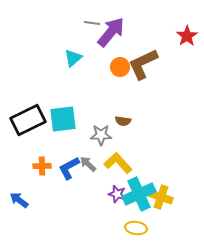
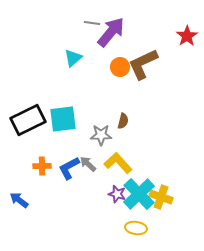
brown semicircle: rotated 84 degrees counterclockwise
cyan cross: rotated 20 degrees counterclockwise
